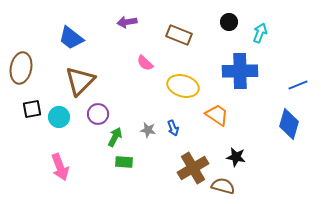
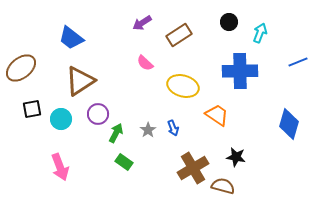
purple arrow: moved 15 px right, 1 px down; rotated 24 degrees counterclockwise
brown rectangle: rotated 55 degrees counterclockwise
brown ellipse: rotated 40 degrees clockwise
brown triangle: rotated 12 degrees clockwise
blue line: moved 23 px up
cyan circle: moved 2 px right, 2 px down
gray star: rotated 28 degrees clockwise
green arrow: moved 1 px right, 4 px up
green rectangle: rotated 30 degrees clockwise
